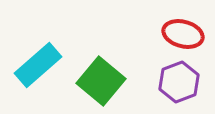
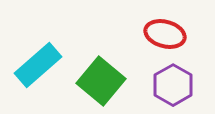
red ellipse: moved 18 px left
purple hexagon: moved 6 px left, 3 px down; rotated 9 degrees counterclockwise
